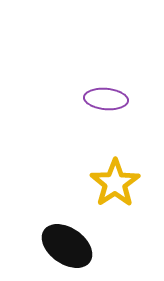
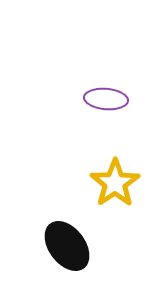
black ellipse: rotated 18 degrees clockwise
